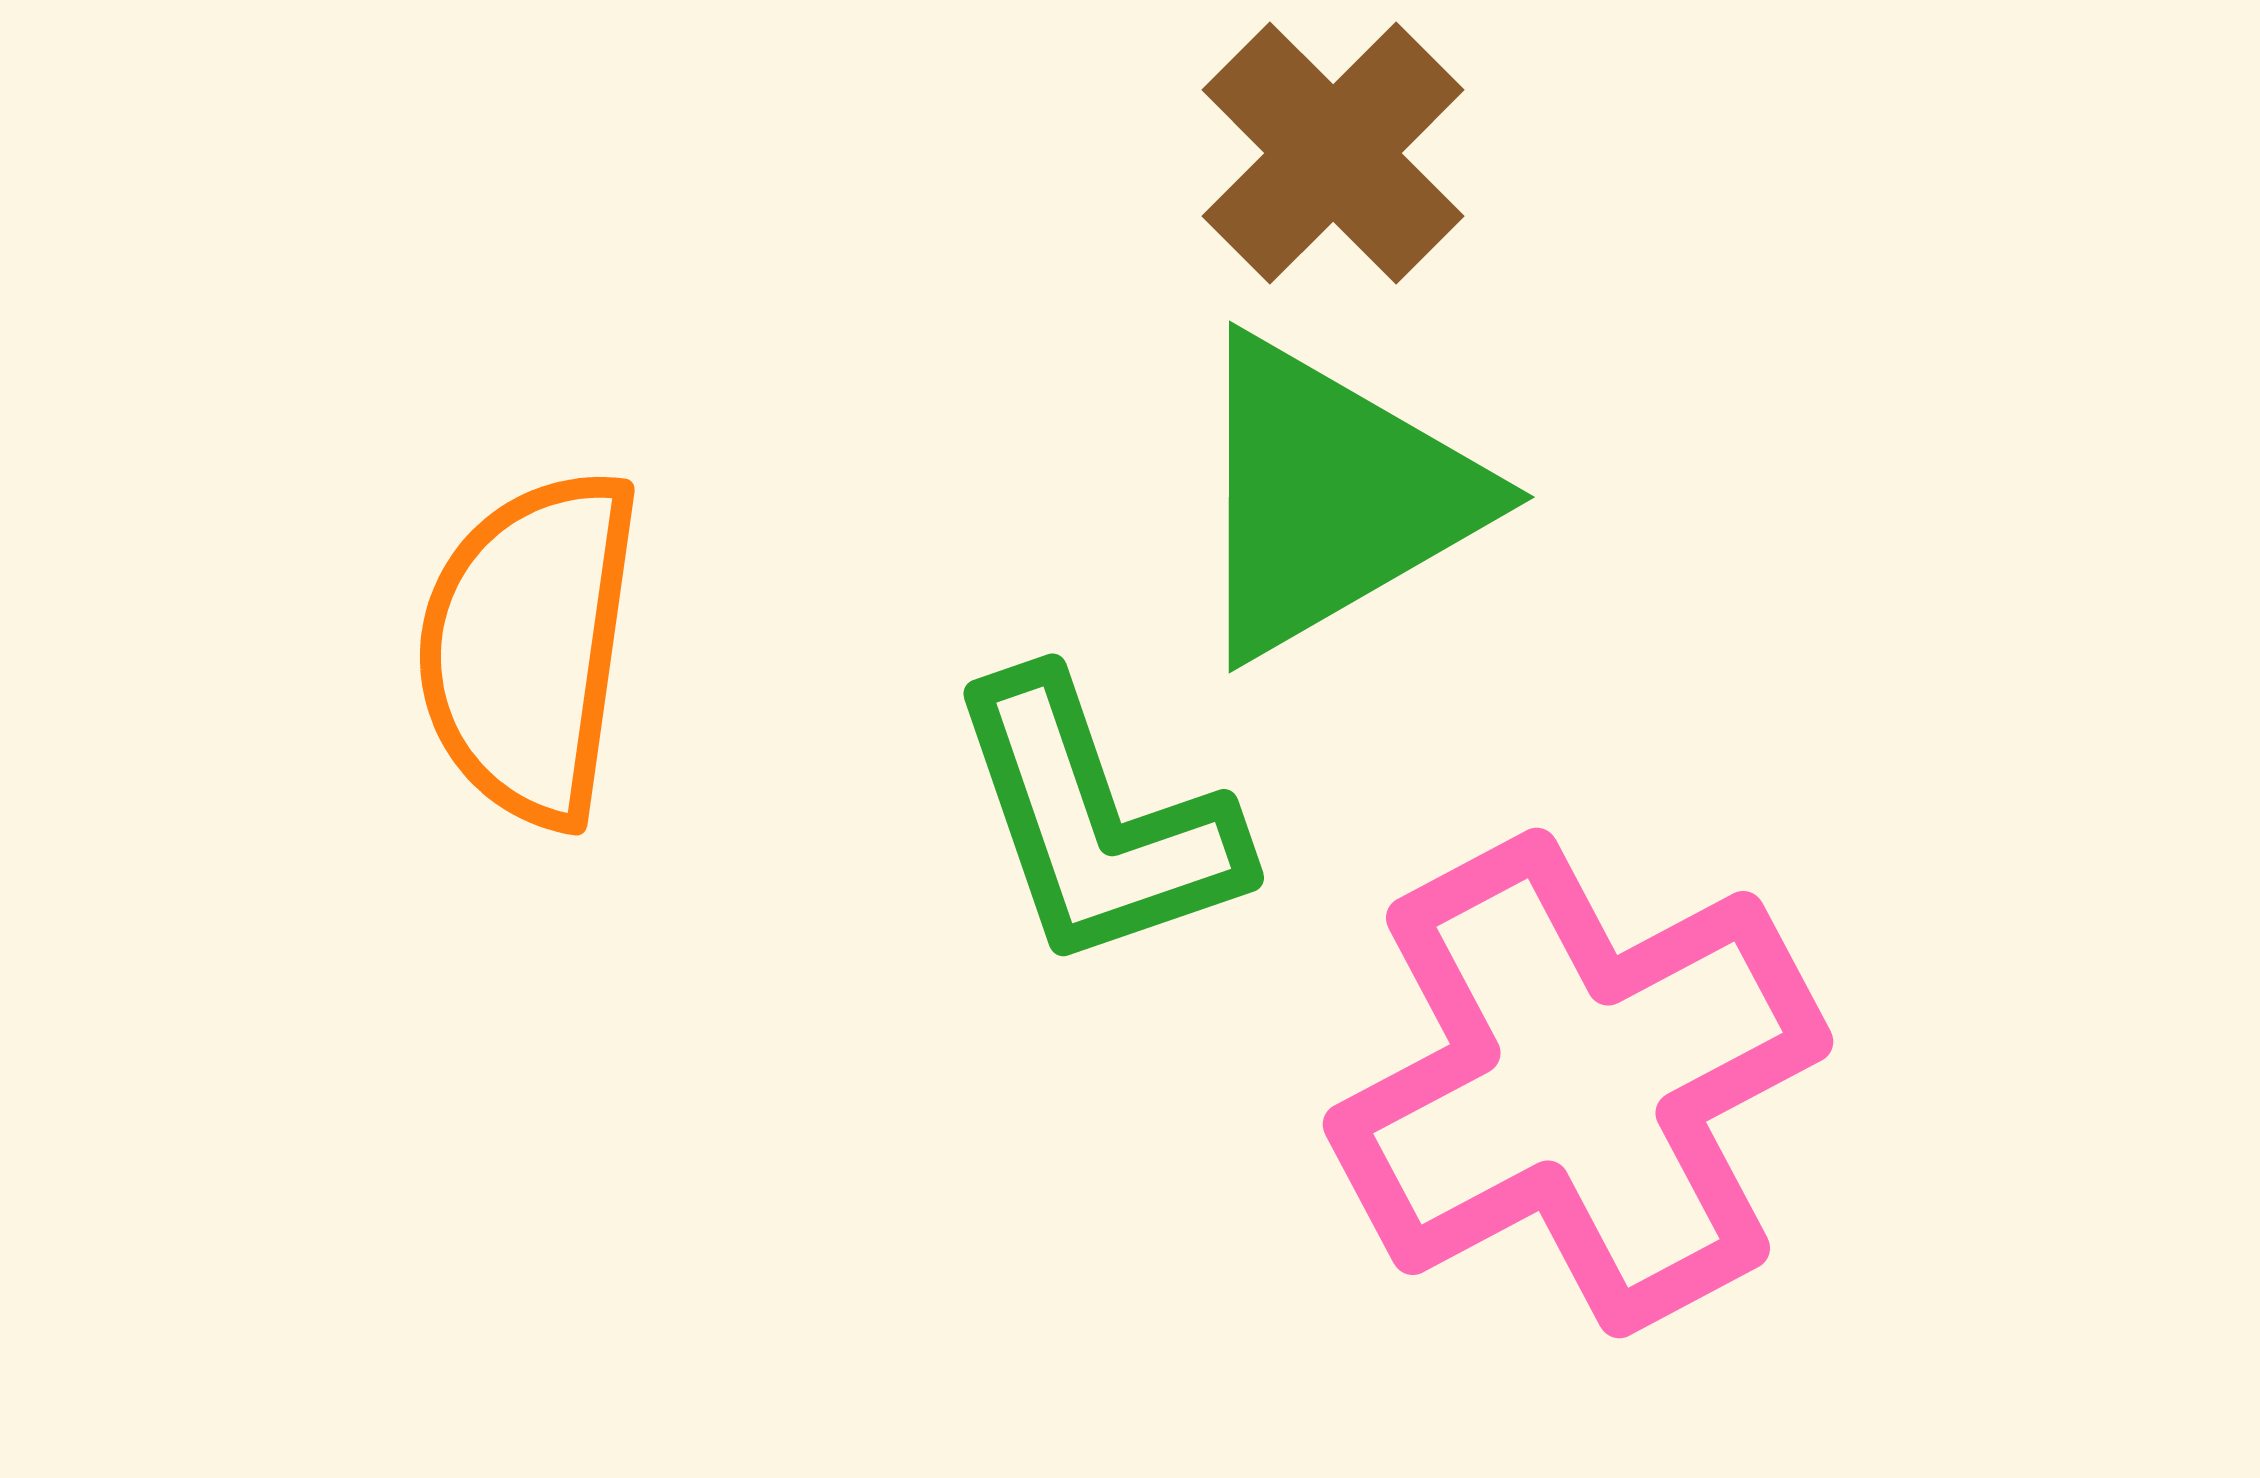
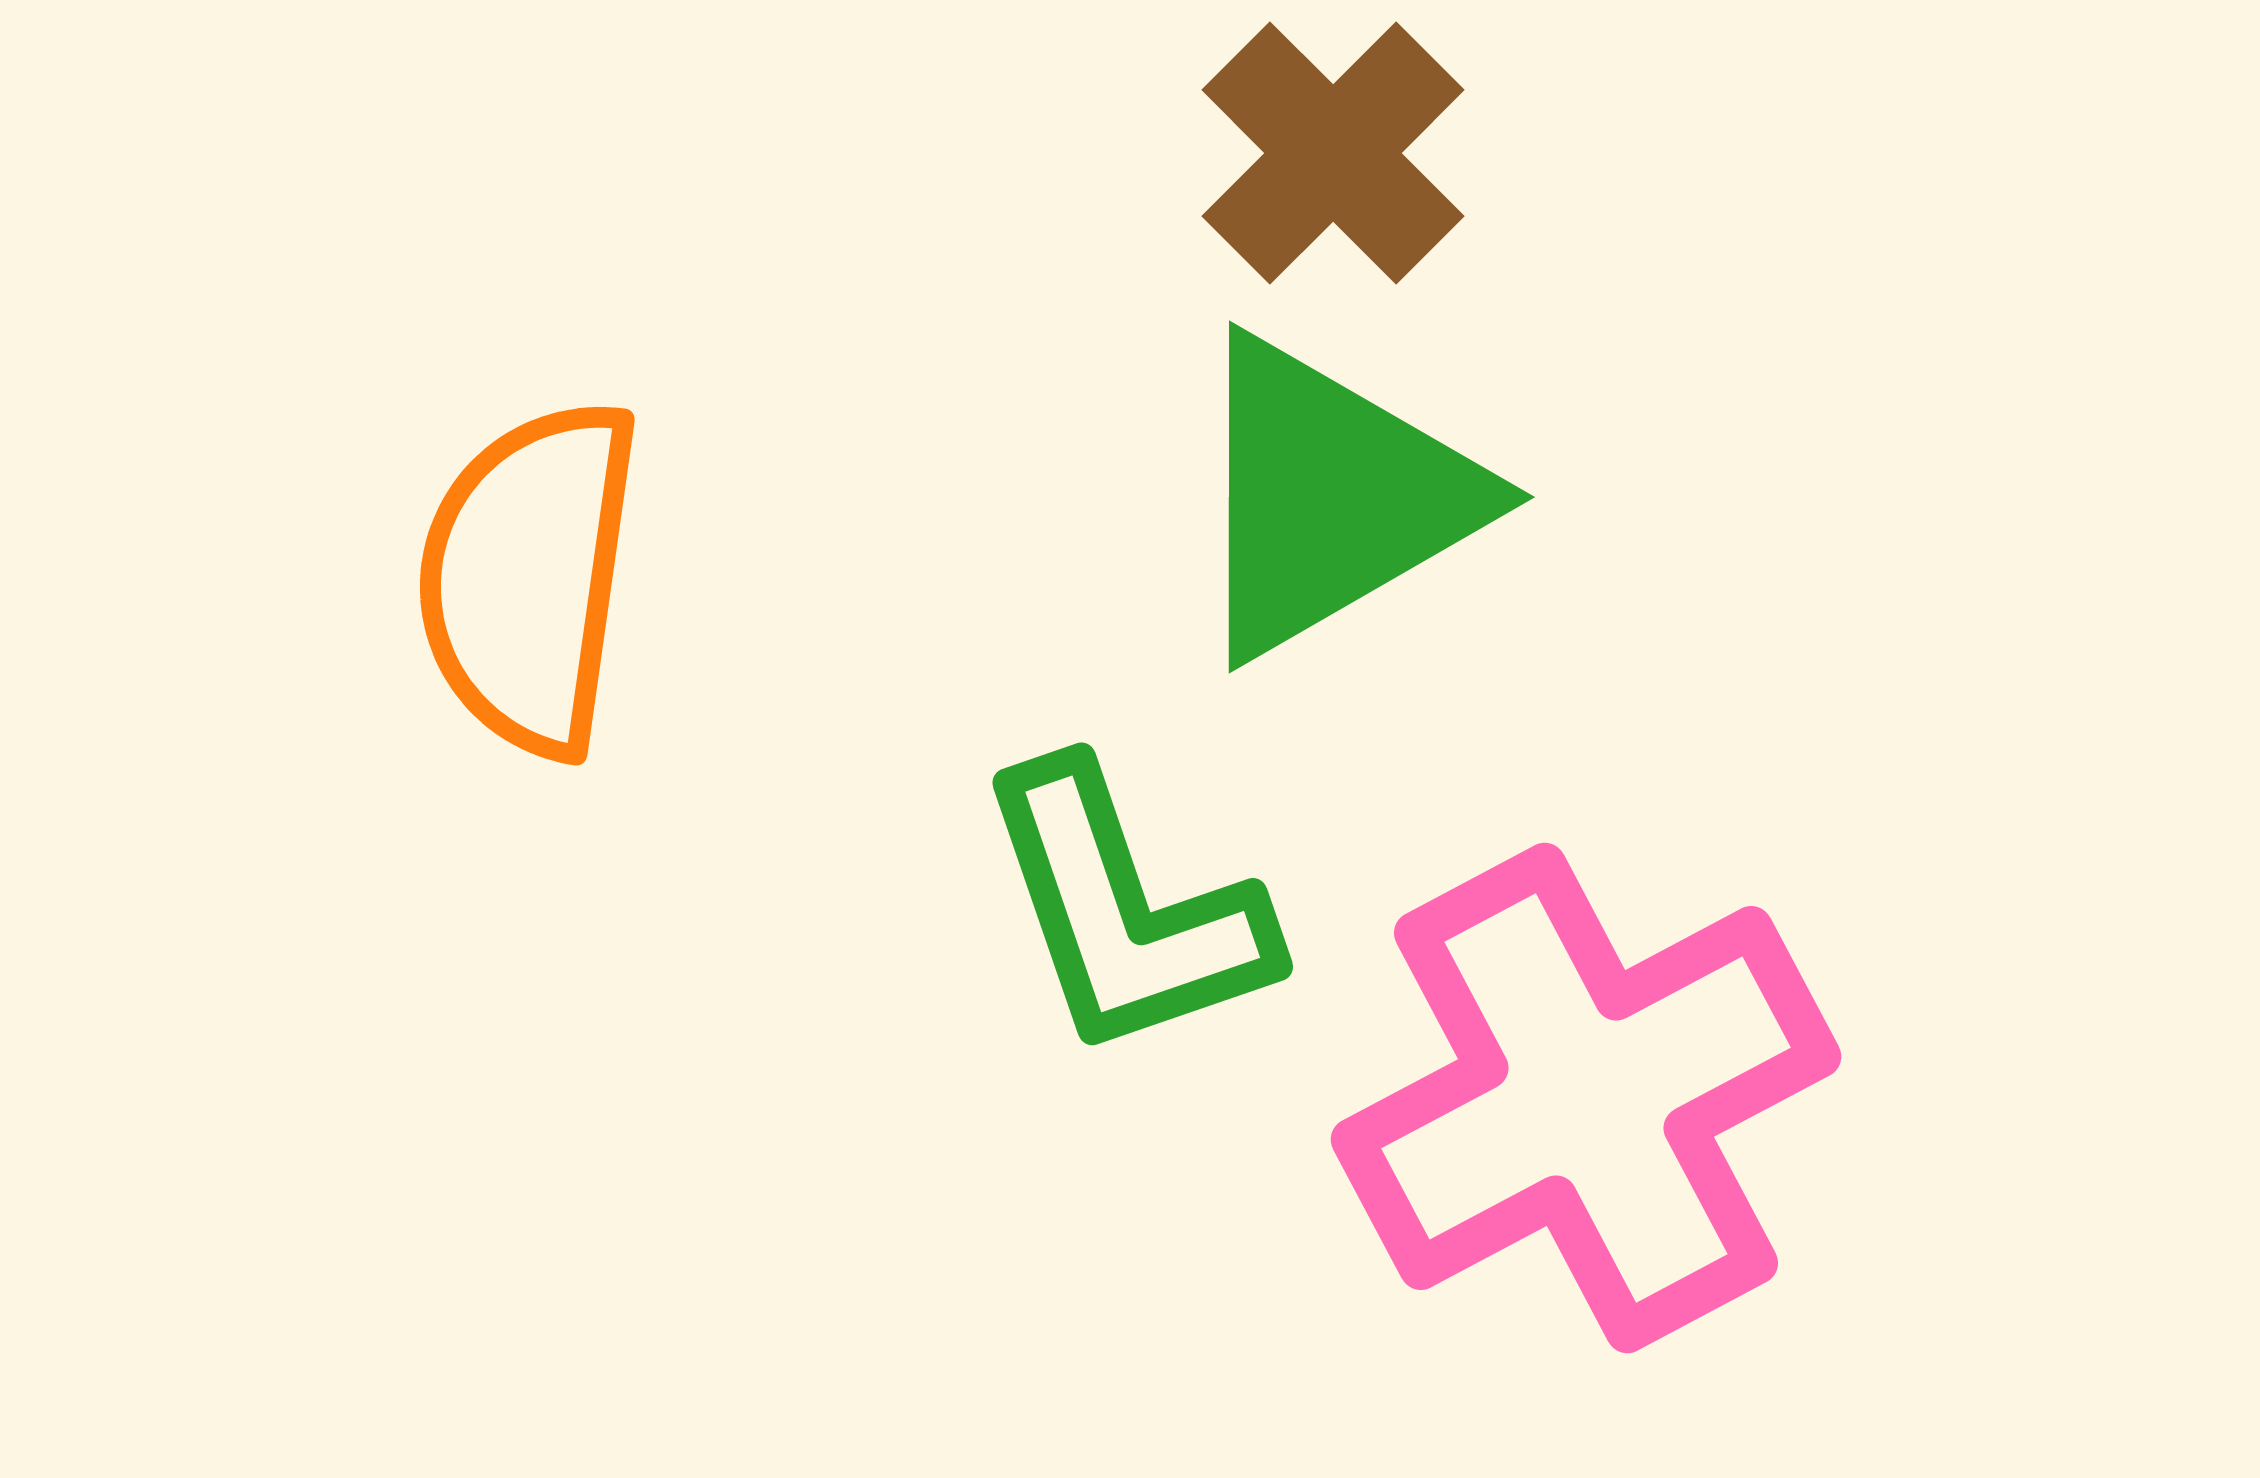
orange semicircle: moved 70 px up
green L-shape: moved 29 px right, 89 px down
pink cross: moved 8 px right, 15 px down
